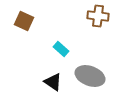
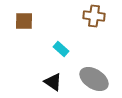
brown cross: moved 4 px left
brown square: rotated 24 degrees counterclockwise
gray ellipse: moved 4 px right, 3 px down; rotated 12 degrees clockwise
